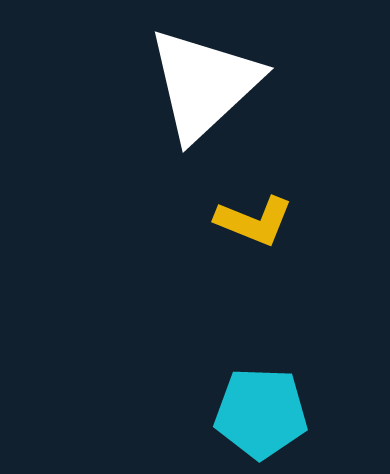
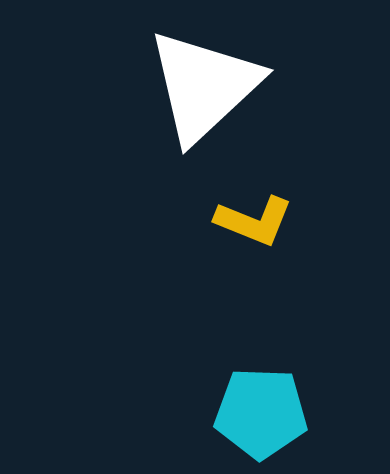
white triangle: moved 2 px down
